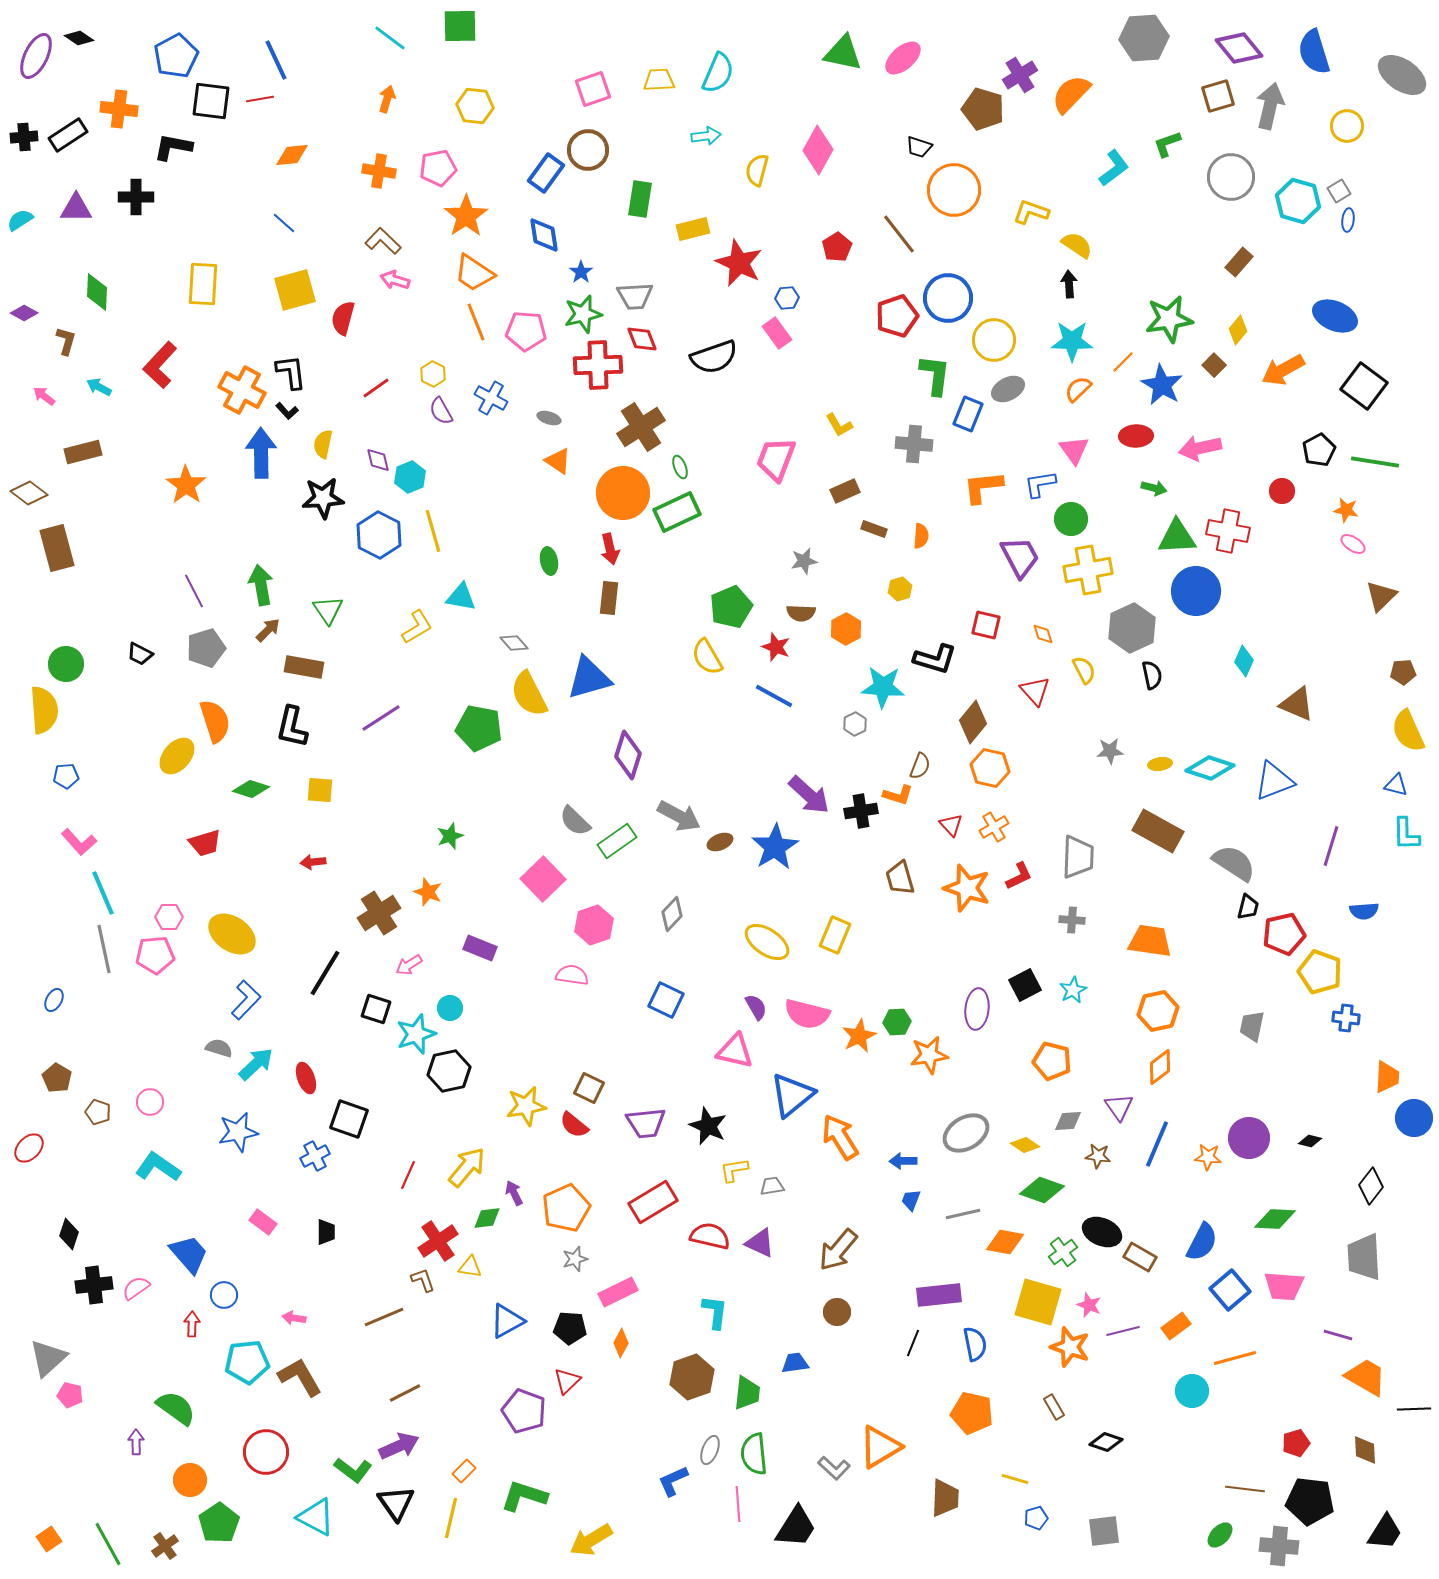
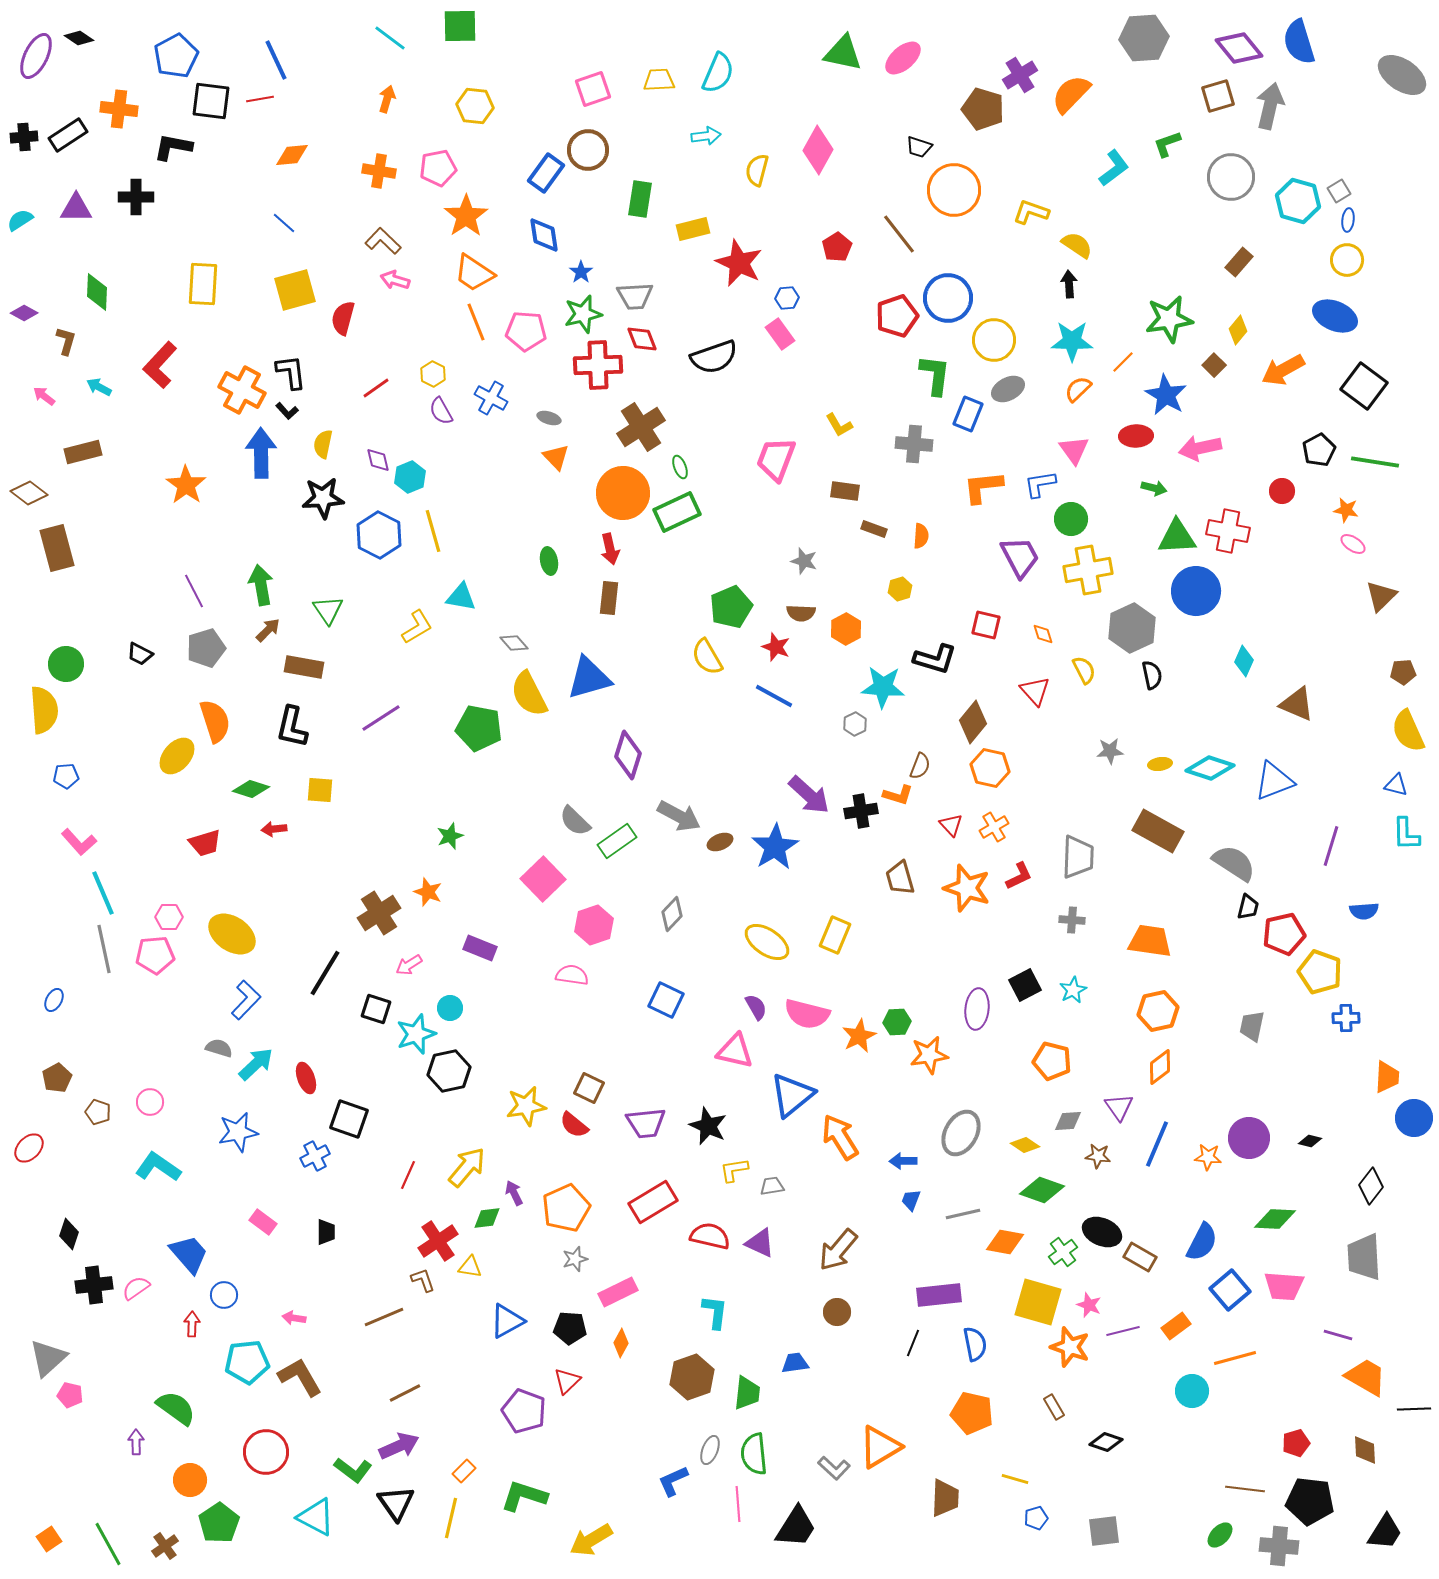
blue semicircle at (1314, 52): moved 15 px left, 10 px up
yellow circle at (1347, 126): moved 134 px down
pink rectangle at (777, 333): moved 3 px right, 1 px down
blue star at (1162, 385): moved 4 px right, 10 px down
orange triangle at (558, 461): moved 2 px left, 4 px up; rotated 12 degrees clockwise
brown rectangle at (845, 491): rotated 32 degrees clockwise
gray star at (804, 561): rotated 28 degrees clockwise
red arrow at (313, 862): moved 39 px left, 33 px up
blue cross at (1346, 1018): rotated 8 degrees counterclockwise
brown pentagon at (57, 1078): rotated 12 degrees clockwise
gray ellipse at (966, 1133): moved 5 px left; rotated 30 degrees counterclockwise
